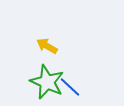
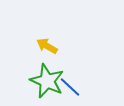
green star: moved 1 px up
